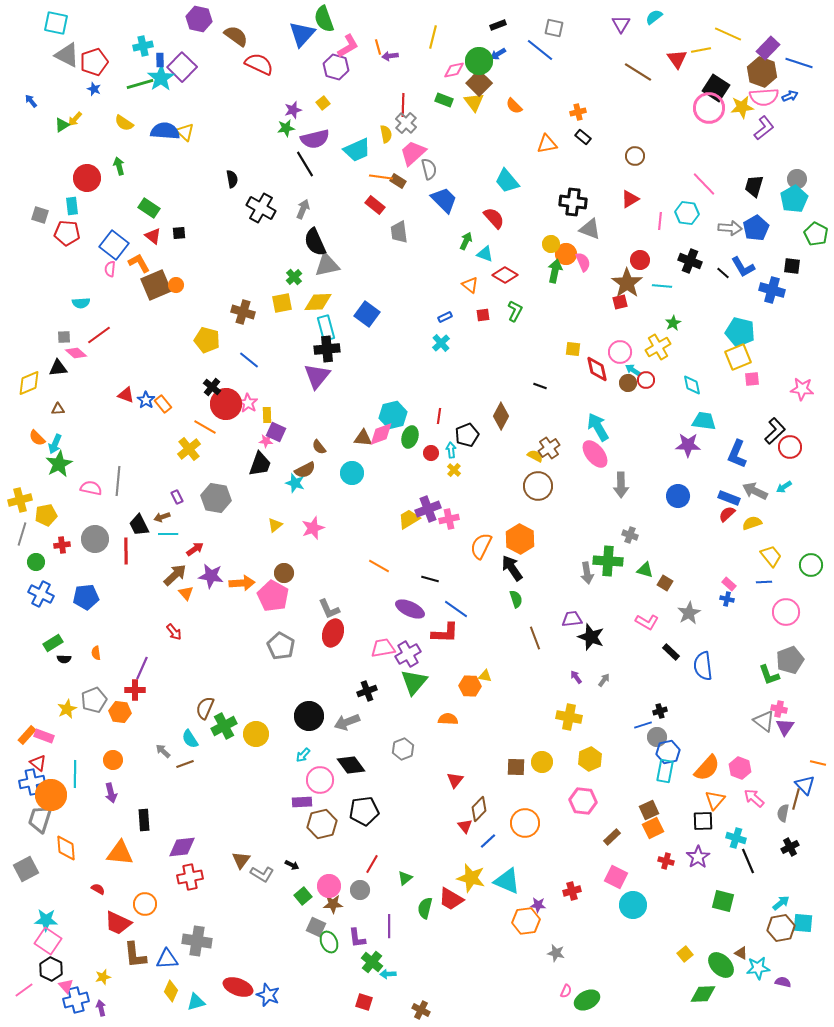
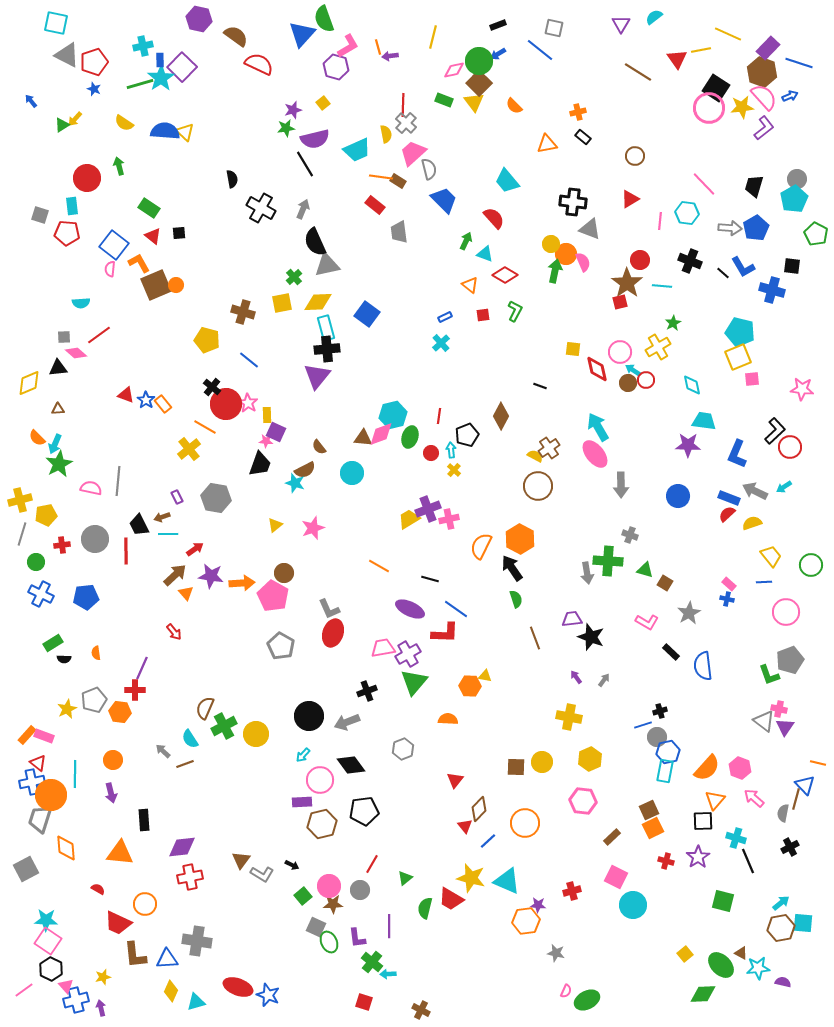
pink semicircle at (764, 97): rotated 128 degrees counterclockwise
